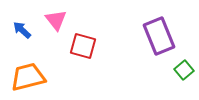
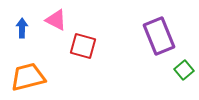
pink triangle: rotated 25 degrees counterclockwise
blue arrow: moved 2 px up; rotated 48 degrees clockwise
